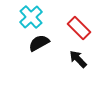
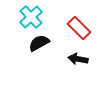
black arrow: rotated 36 degrees counterclockwise
